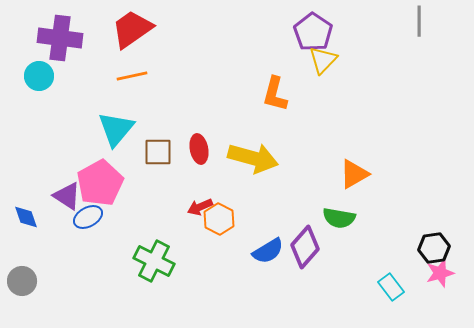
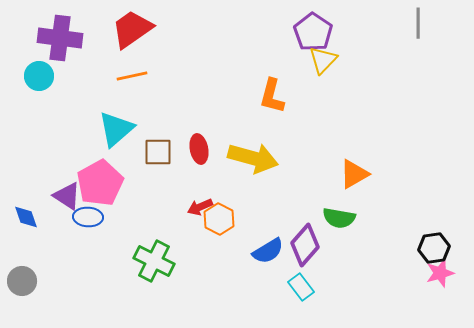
gray line: moved 1 px left, 2 px down
orange L-shape: moved 3 px left, 2 px down
cyan triangle: rotated 9 degrees clockwise
blue ellipse: rotated 32 degrees clockwise
purple diamond: moved 2 px up
cyan rectangle: moved 90 px left
